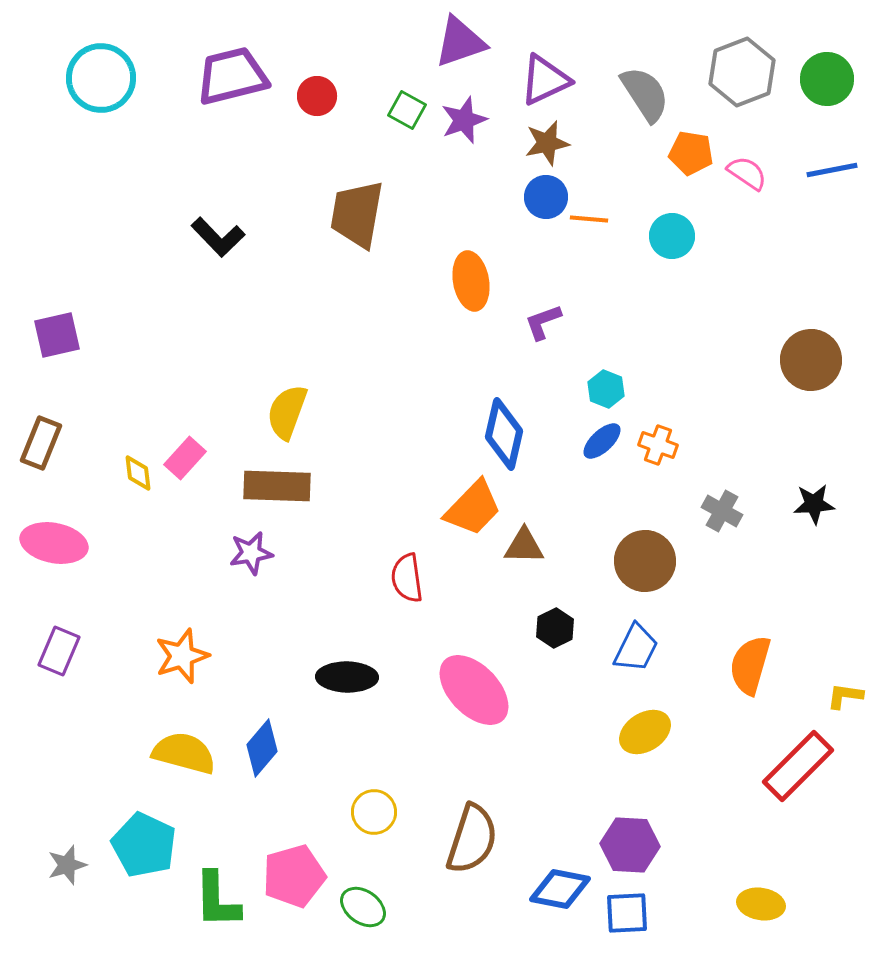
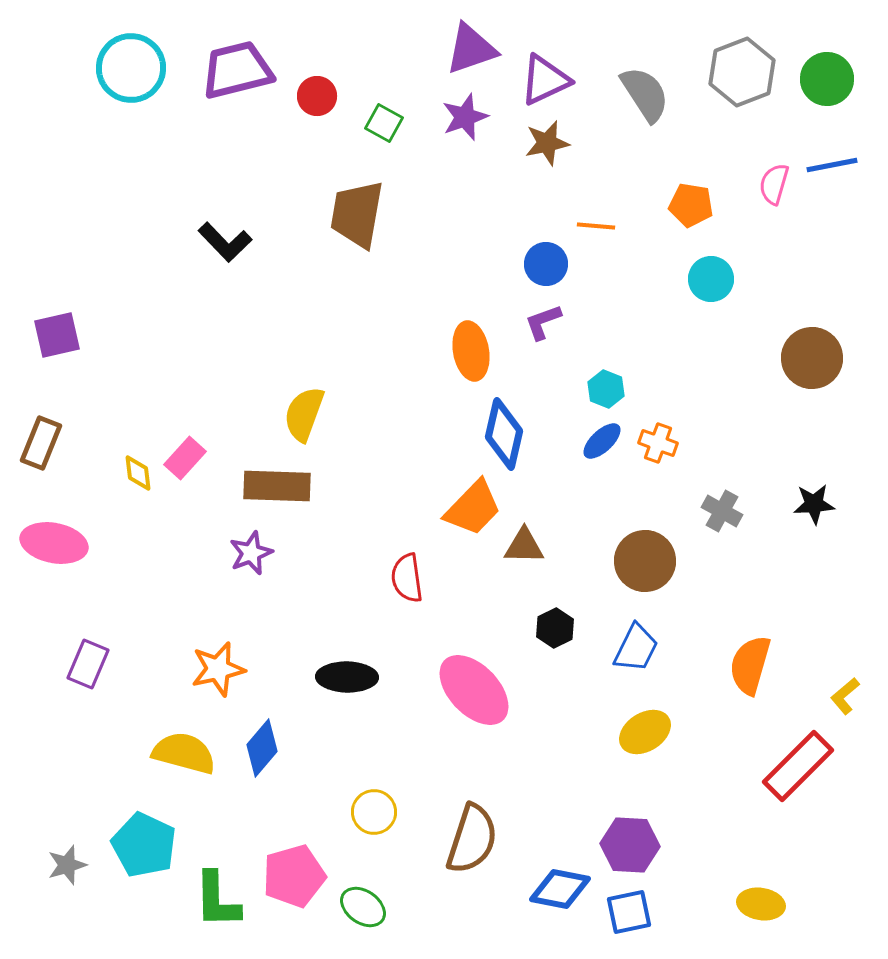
purple triangle at (460, 42): moved 11 px right, 7 px down
purple trapezoid at (232, 76): moved 5 px right, 6 px up
cyan circle at (101, 78): moved 30 px right, 10 px up
green square at (407, 110): moved 23 px left, 13 px down
purple star at (464, 120): moved 1 px right, 3 px up
orange pentagon at (691, 153): moved 52 px down
blue line at (832, 170): moved 5 px up
pink semicircle at (747, 173): moved 27 px right, 11 px down; rotated 108 degrees counterclockwise
blue circle at (546, 197): moved 67 px down
orange line at (589, 219): moved 7 px right, 7 px down
cyan circle at (672, 236): moved 39 px right, 43 px down
black L-shape at (218, 237): moved 7 px right, 5 px down
orange ellipse at (471, 281): moved 70 px down
brown circle at (811, 360): moved 1 px right, 2 px up
yellow semicircle at (287, 412): moved 17 px right, 2 px down
orange cross at (658, 445): moved 2 px up
purple star at (251, 553): rotated 12 degrees counterclockwise
purple rectangle at (59, 651): moved 29 px right, 13 px down
orange star at (182, 656): moved 36 px right, 13 px down; rotated 6 degrees clockwise
yellow L-shape at (845, 696): rotated 48 degrees counterclockwise
blue square at (627, 913): moved 2 px right, 1 px up; rotated 9 degrees counterclockwise
